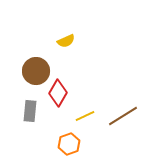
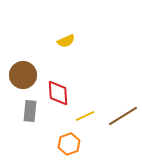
brown circle: moved 13 px left, 4 px down
red diamond: rotated 32 degrees counterclockwise
